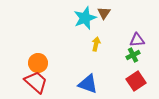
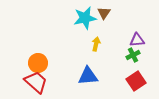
cyan star: rotated 10 degrees clockwise
blue triangle: moved 8 px up; rotated 25 degrees counterclockwise
